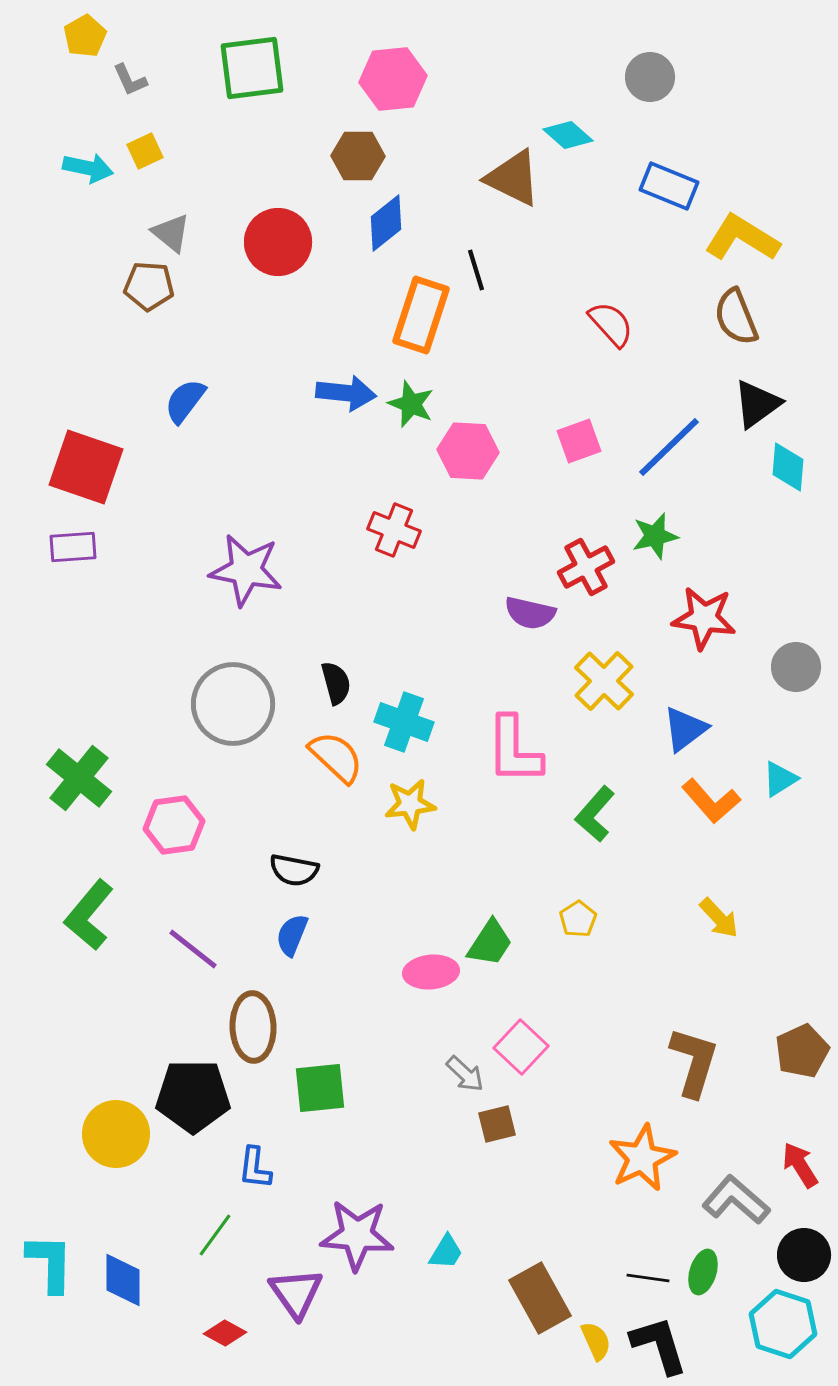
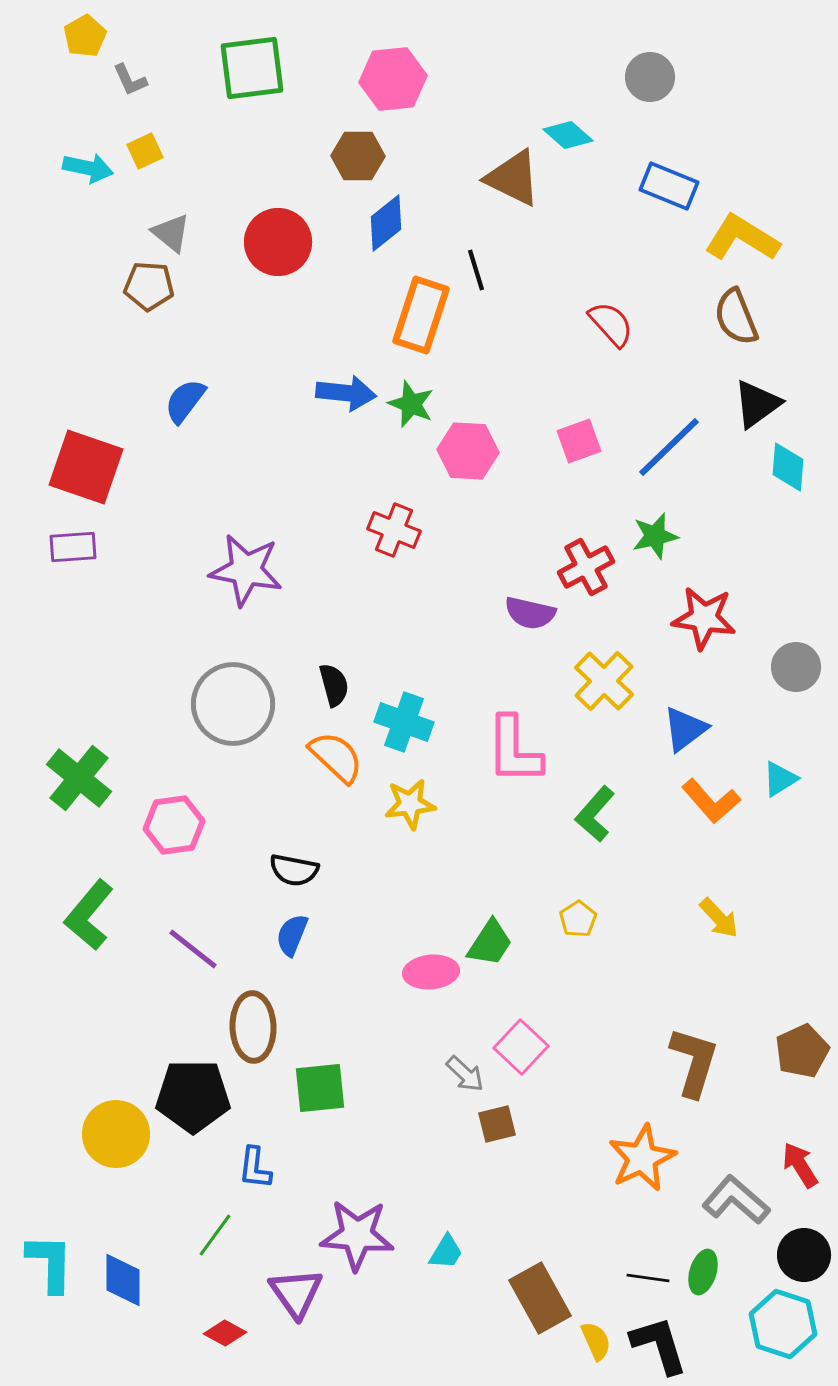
black semicircle at (336, 683): moved 2 px left, 2 px down
